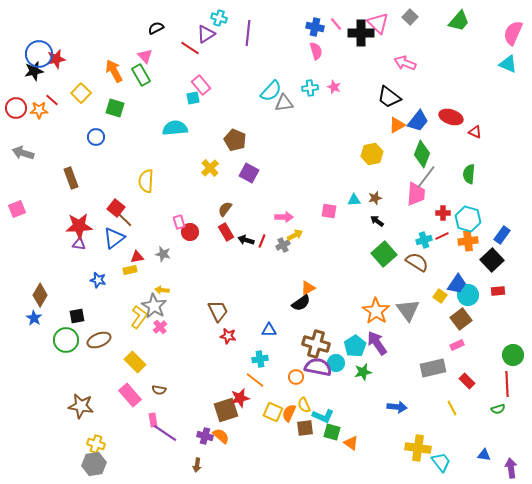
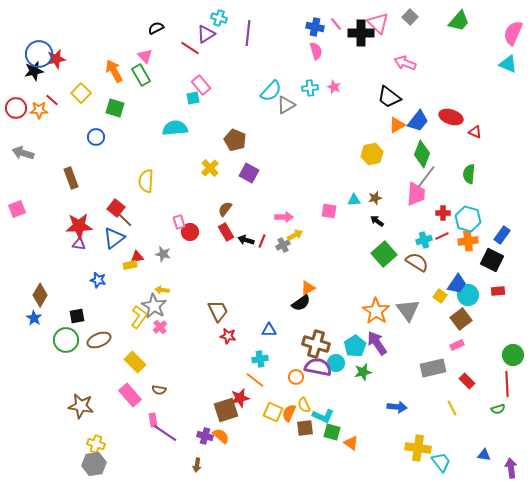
gray triangle at (284, 103): moved 2 px right, 2 px down; rotated 24 degrees counterclockwise
black square at (492, 260): rotated 20 degrees counterclockwise
yellow rectangle at (130, 270): moved 5 px up
